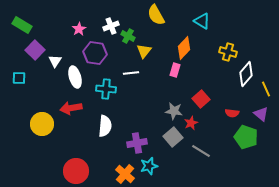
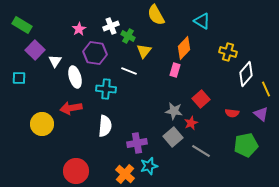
white line: moved 2 px left, 2 px up; rotated 28 degrees clockwise
green pentagon: moved 8 px down; rotated 30 degrees counterclockwise
